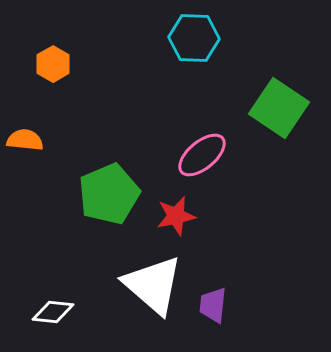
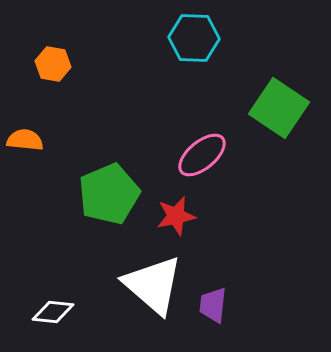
orange hexagon: rotated 20 degrees counterclockwise
